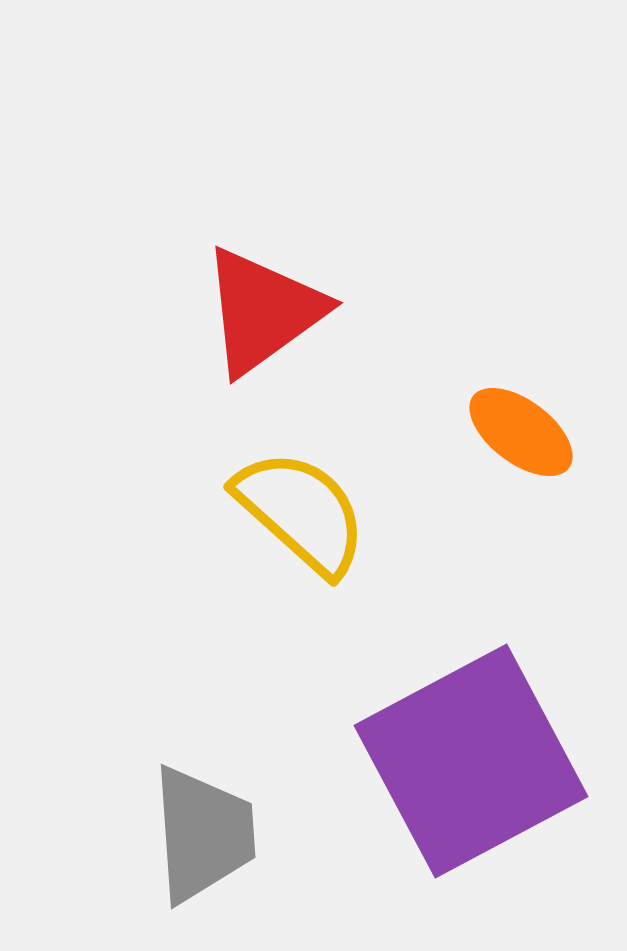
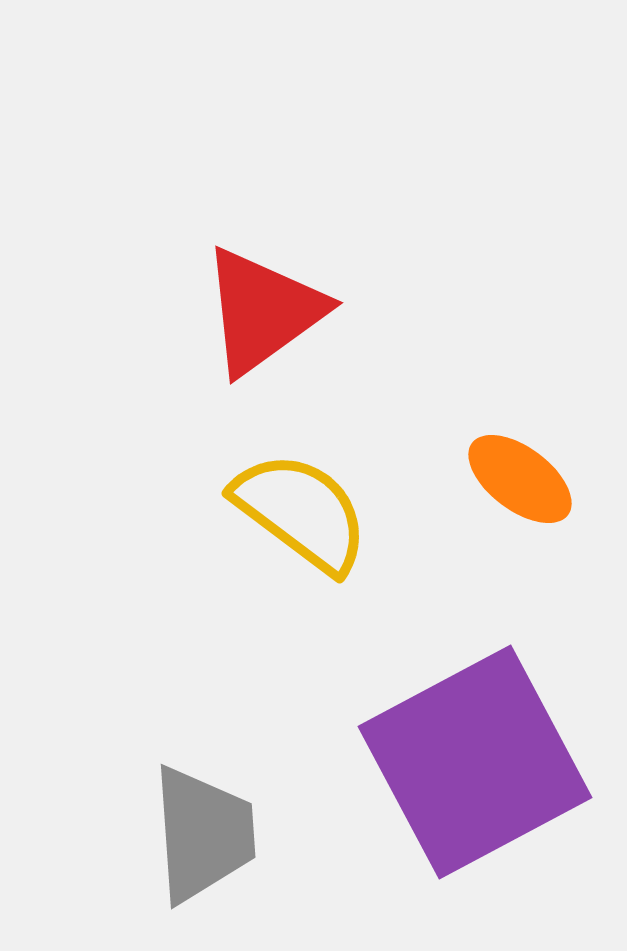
orange ellipse: moved 1 px left, 47 px down
yellow semicircle: rotated 5 degrees counterclockwise
purple square: moved 4 px right, 1 px down
